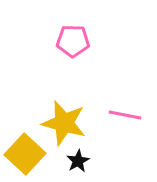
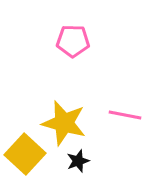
black star: rotated 10 degrees clockwise
